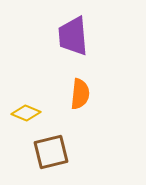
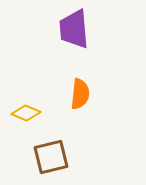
purple trapezoid: moved 1 px right, 7 px up
brown square: moved 5 px down
